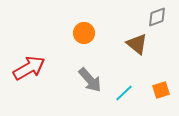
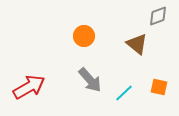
gray diamond: moved 1 px right, 1 px up
orange circle: moved 3 px down
red arrow: moved 19 px down
orange square: moved 2 px left, 3 px up; rotated 30 degrees clockwise
